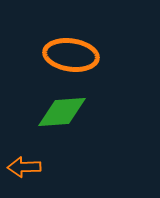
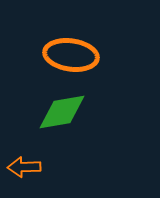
green diamond: rotated 6 degrees counterclockwise
